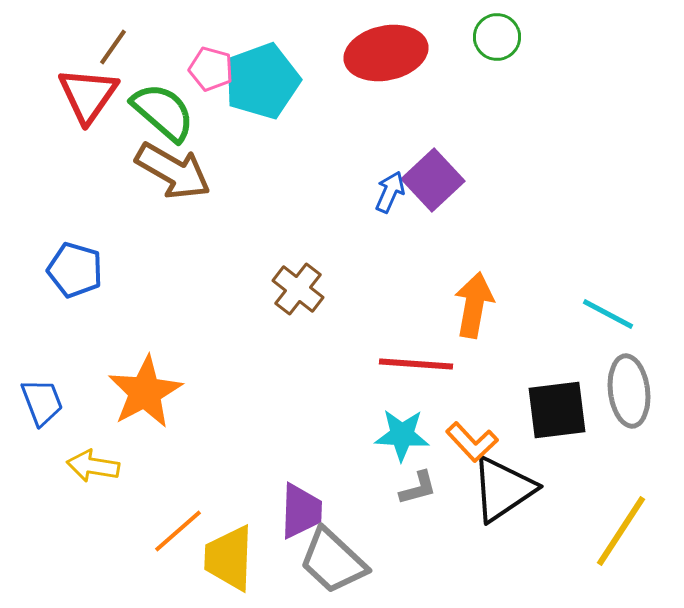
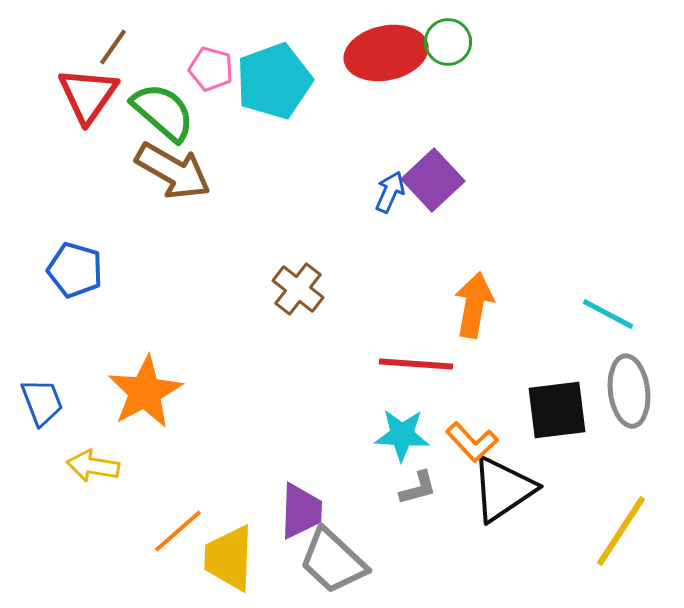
green circle: moved 49 px left, 5 px down
cyan pentagon: moved 12 px right
